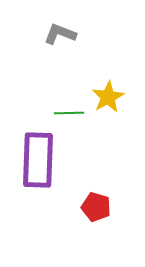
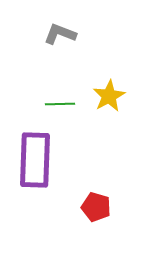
yellow star: moved 1 px right, 1 px up
green line: moved 9 px left, 9 px up
purple rectangle: moved 3 px left
